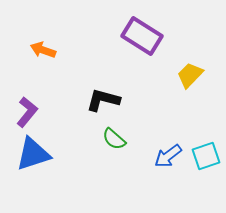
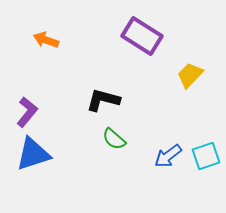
orange arrow: moved 3 px right, 10 px up
